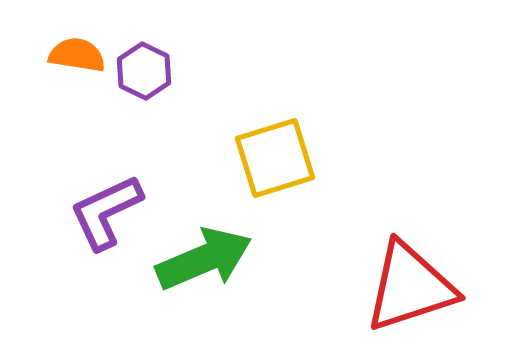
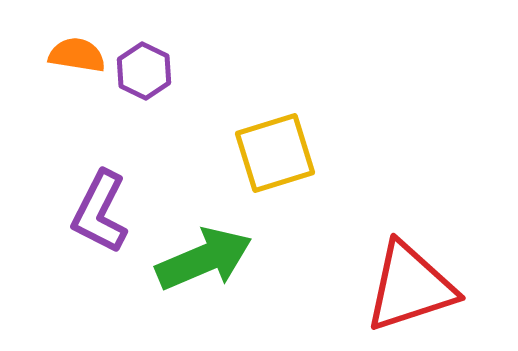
yellow square: moved 5 px up
purple L-shape: moved 6 px left; rotated 38 degrees counterclockwise
